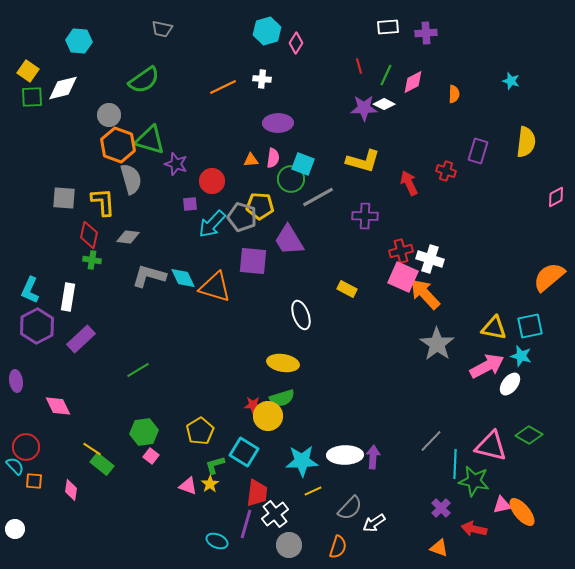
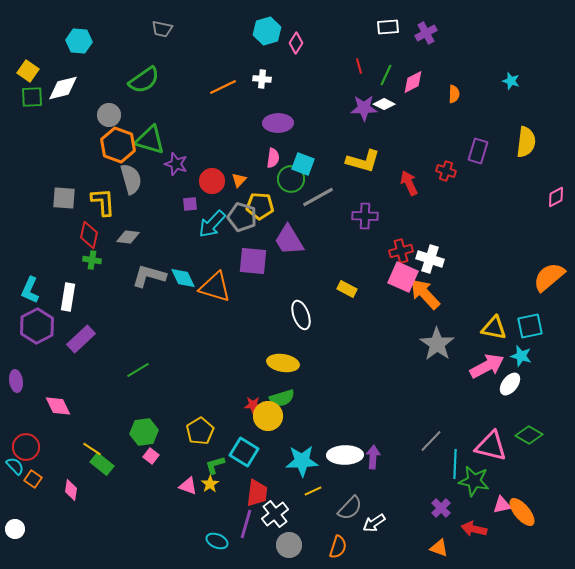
purple cross at (426, 33): rotated 25 degrees counterclockwise
orange triangle at (251, 160): moved 12 px left, 20 px down; rotated 42 degrees counterclockwise
orange square at (34, 481): moved 1 px left, 2 px up; rotated 30 degrees clockwise
